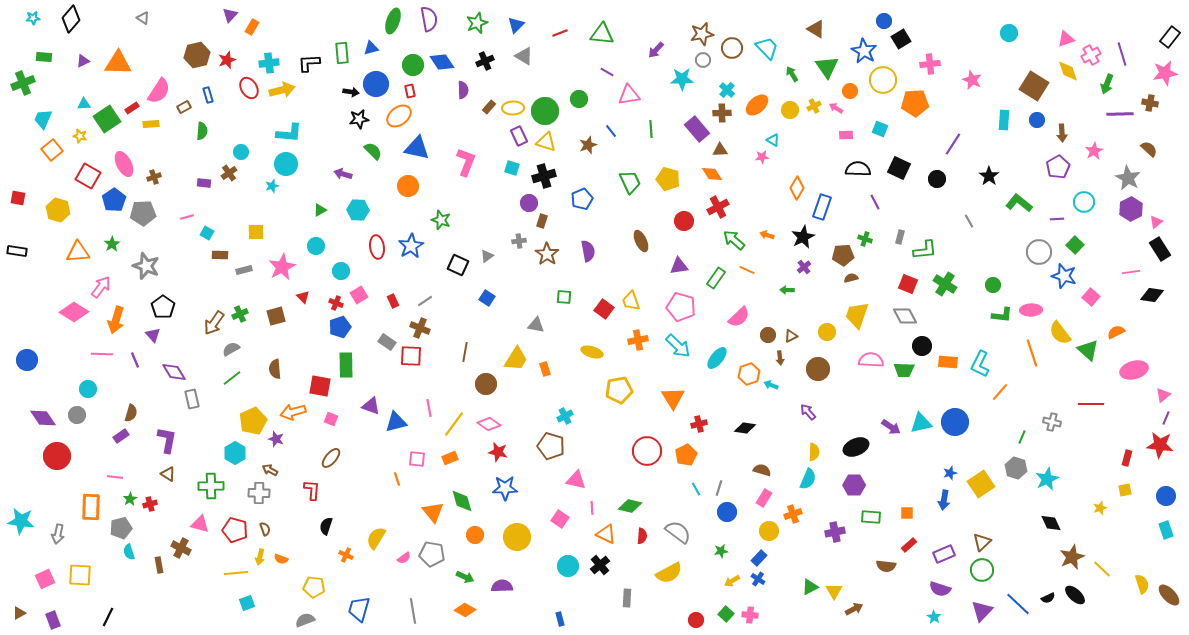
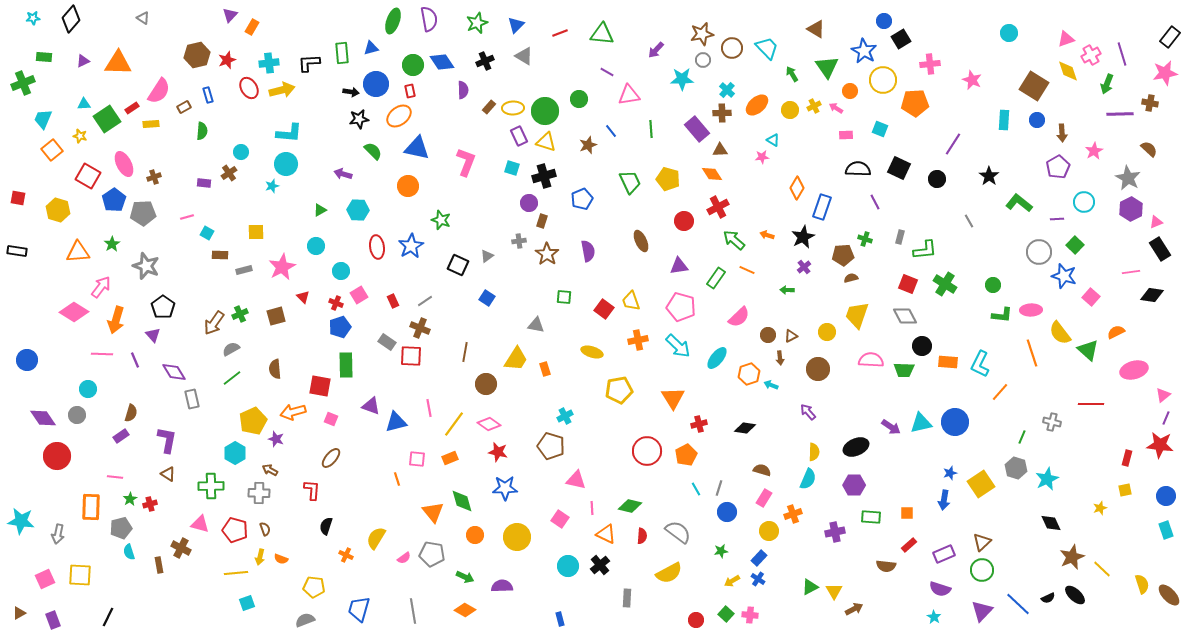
pink triangle at (1156, 222): rotated 16 degrees clockwise
